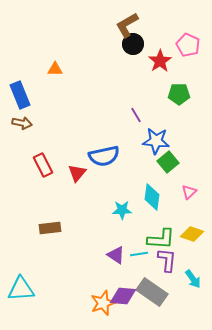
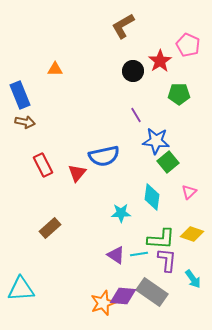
brown L-shape: moved 4 px left, 1 px down
black circle: moved 27 px down
brown arrow: moved 3 px right, 1 px up
cyan star: moved 1 px left, 3 px down
brown rectangle: rotated 35 degrees counterclockwise
